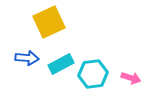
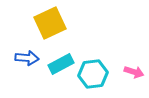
yellow square: moved 1 px right, 1 px down
pink arrow: moved 3 px right, 6 px up
